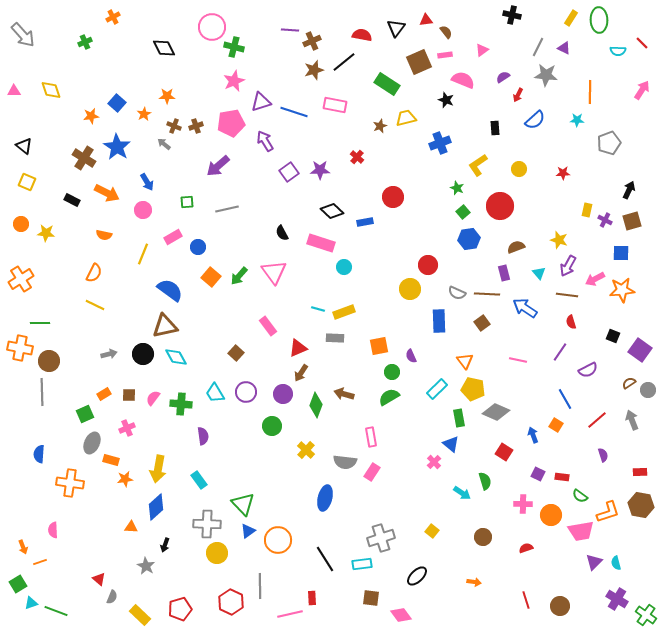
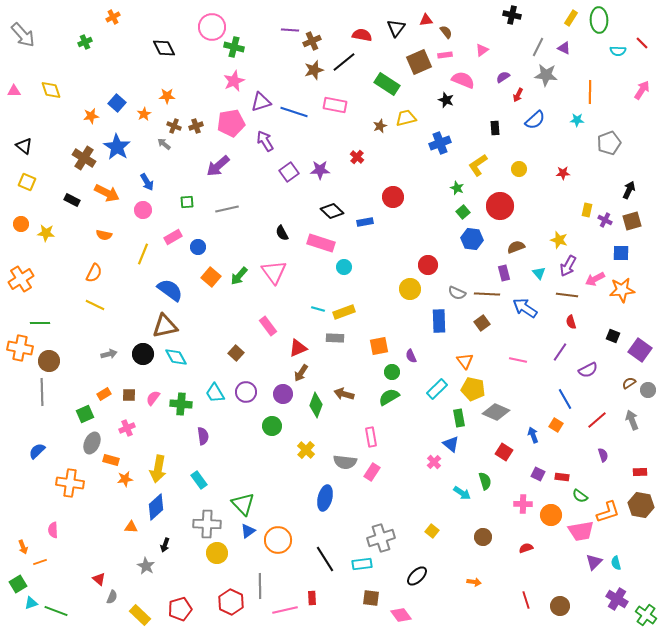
blue hexagon at (469, 239): moved 3 px right; rotated 15 degrees clockwise
blue semicircle at (39, 454): moved 2 px left, 3 px up; rotated 42 degrees clockwise
pink line at (290, 614): moved 5 px left, 4 px up
